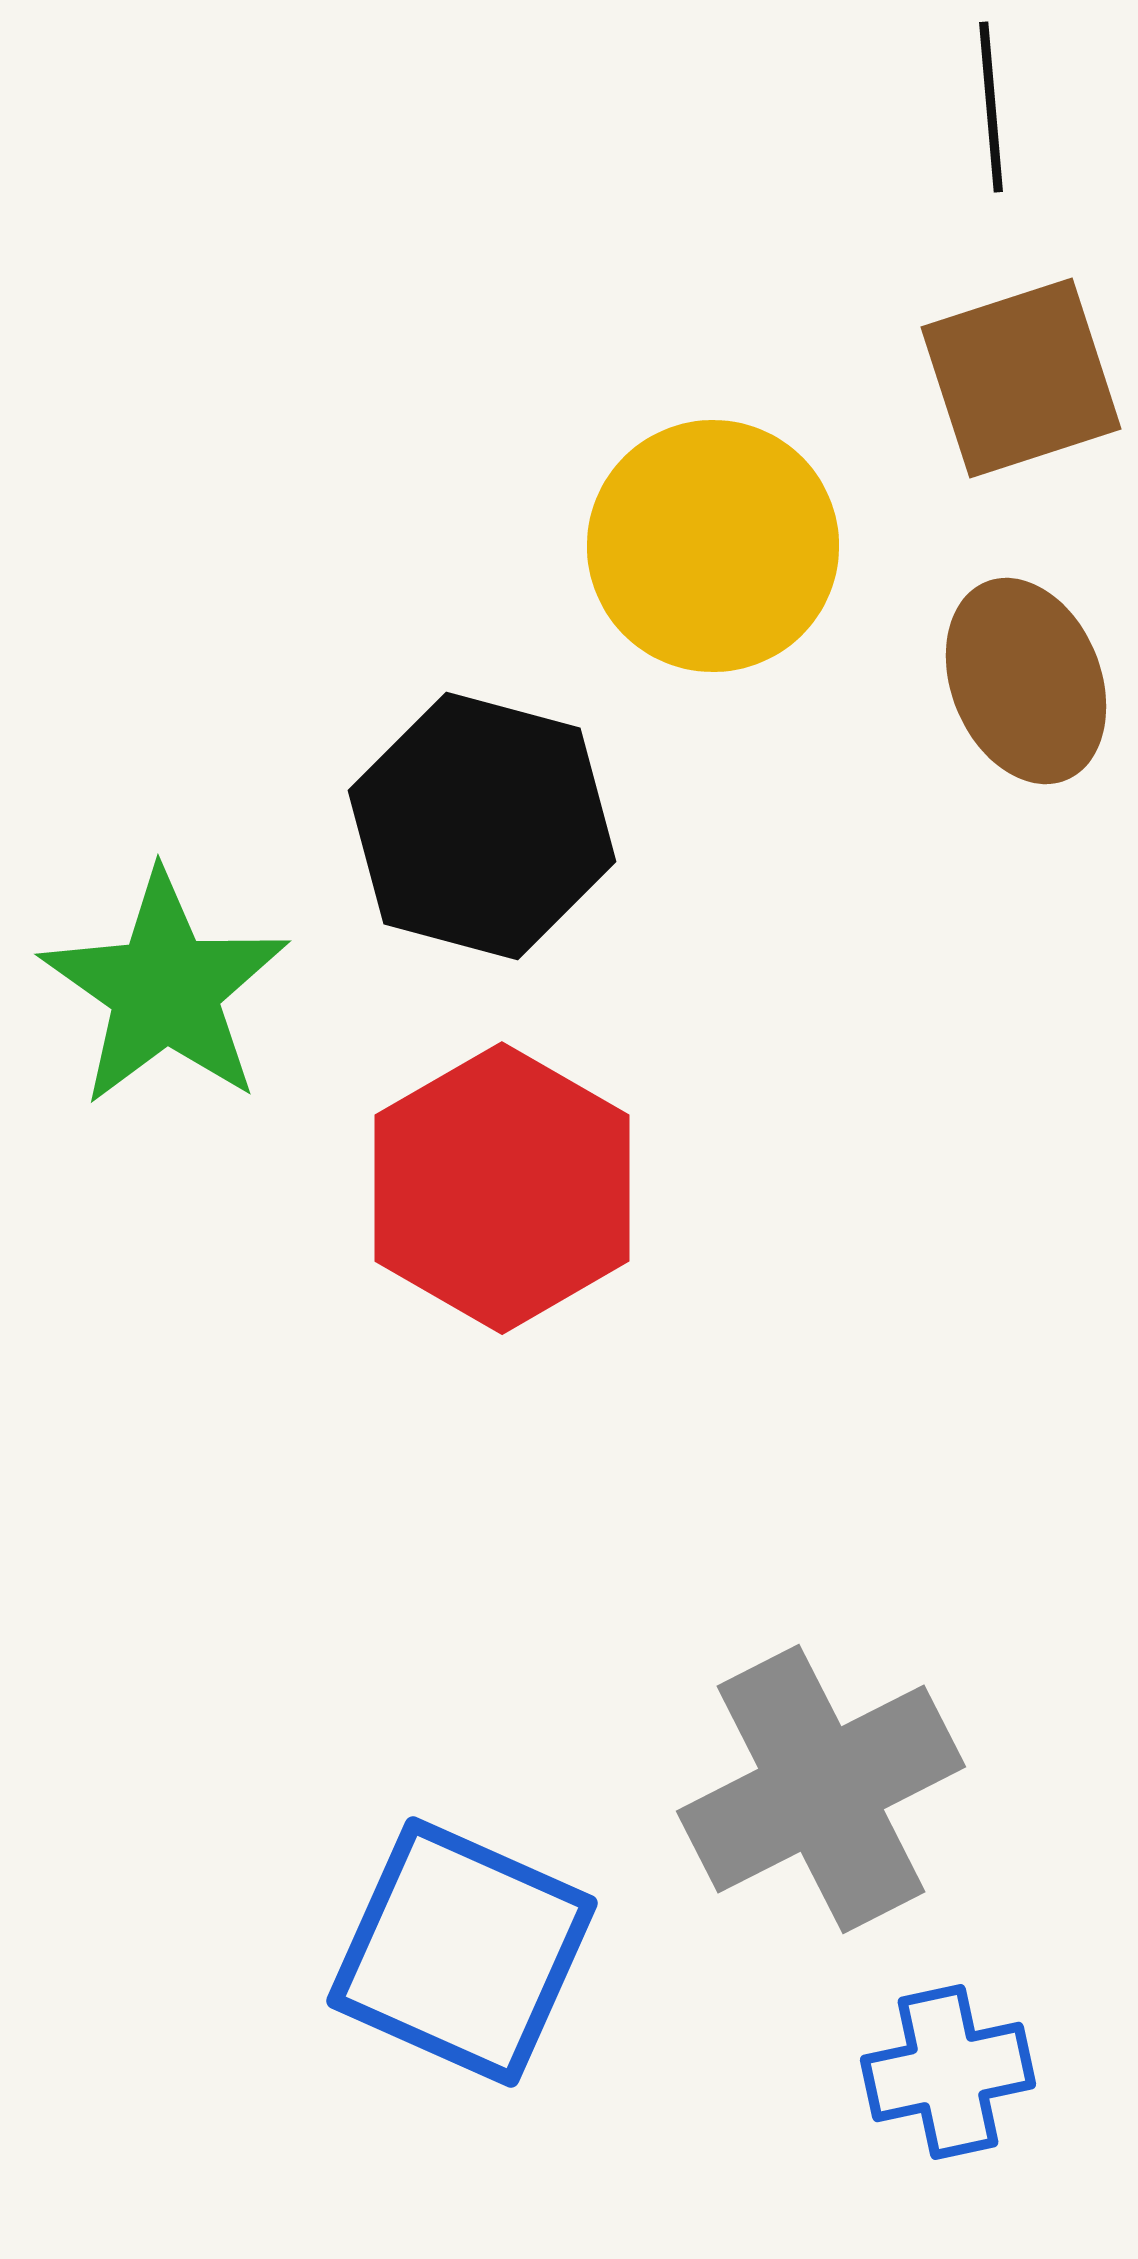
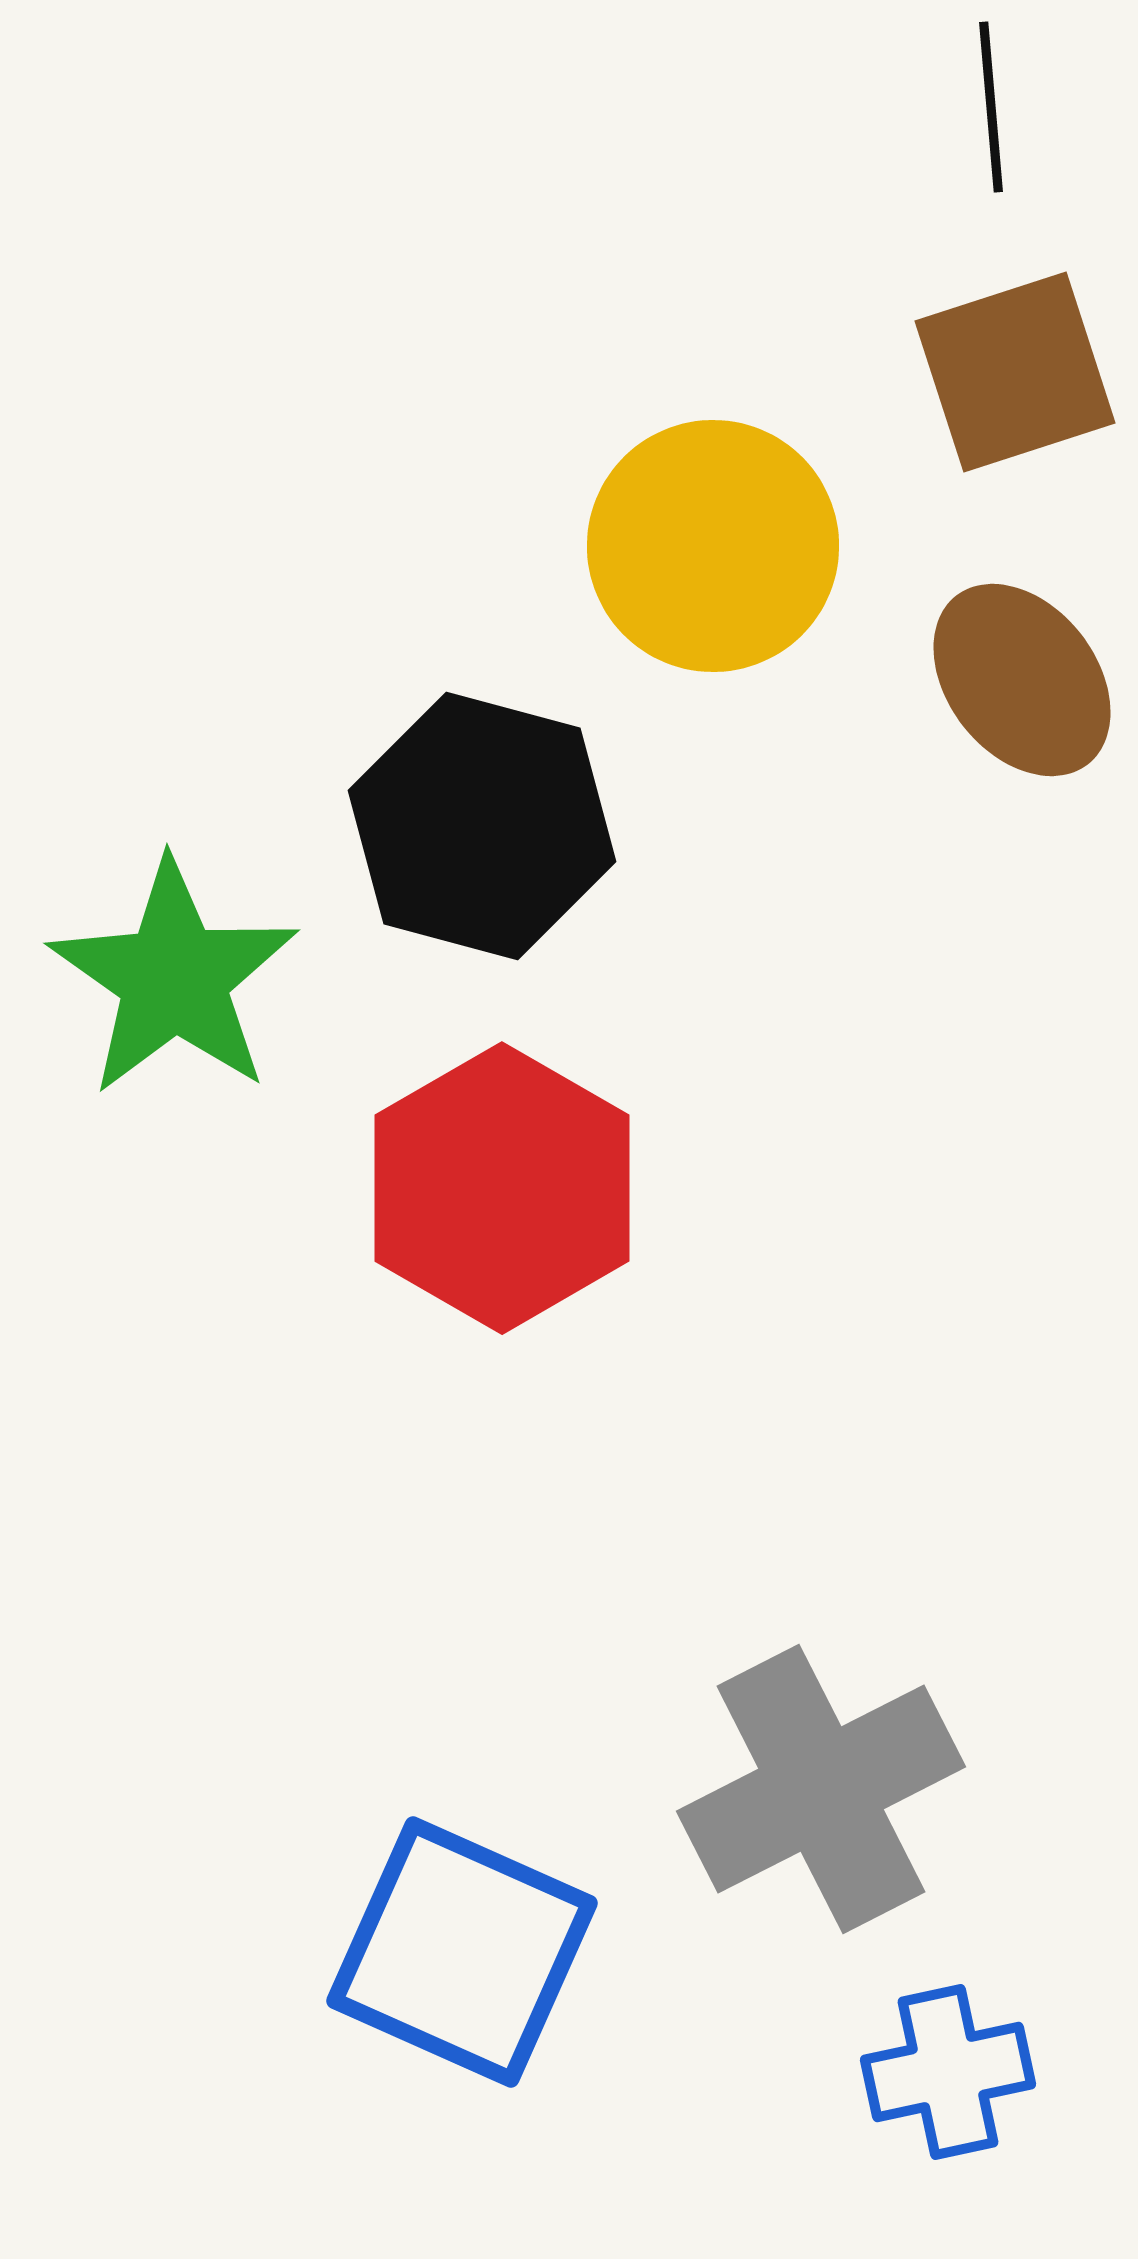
brown square: moved 6 px left, 6 px up
brown ellipse: moved 4 px left, 1 px up; rotated 16 degrees counterclockwise
green star: moved 9 px right, 11 px up
